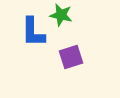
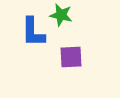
purple square: rotated 15 degrees clockwise
